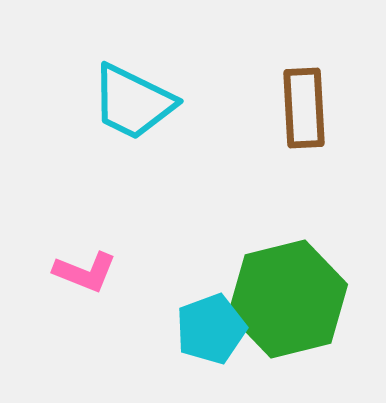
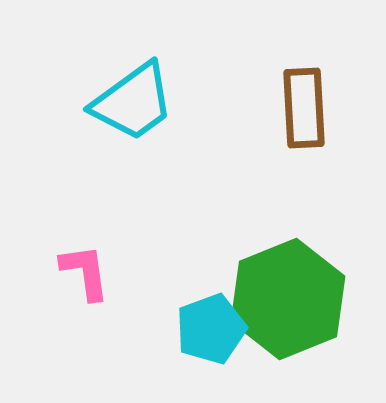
cyan trapezoid: rotated 62 degrees counterclockwise
pink L-shape: rotated 120 degrees counterclockwise
green hexagon: rotated 8 degrees counterclockwise
